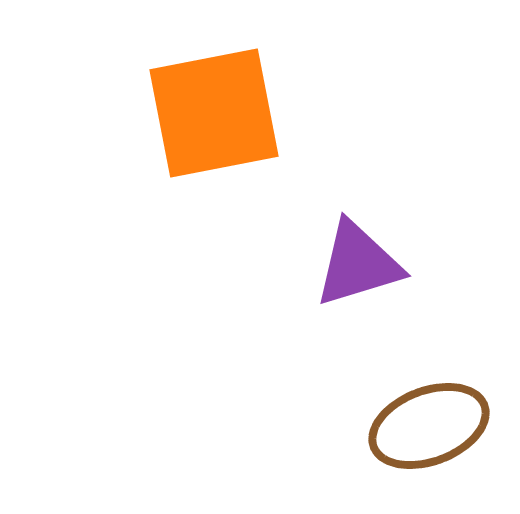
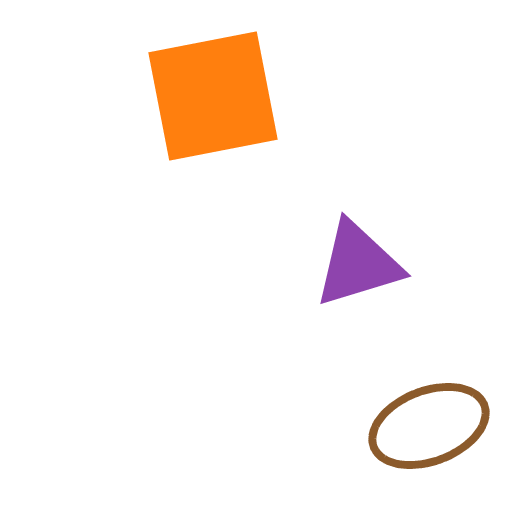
orange square: moved 1 px left, 17 px up
